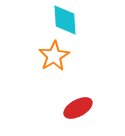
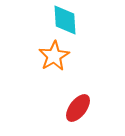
red ellipse: rotated 24 degrees counterclockwise
